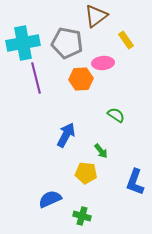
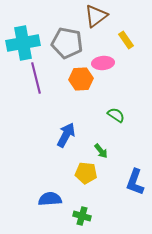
blue semicircle: rotated 20 degrees clockwise
